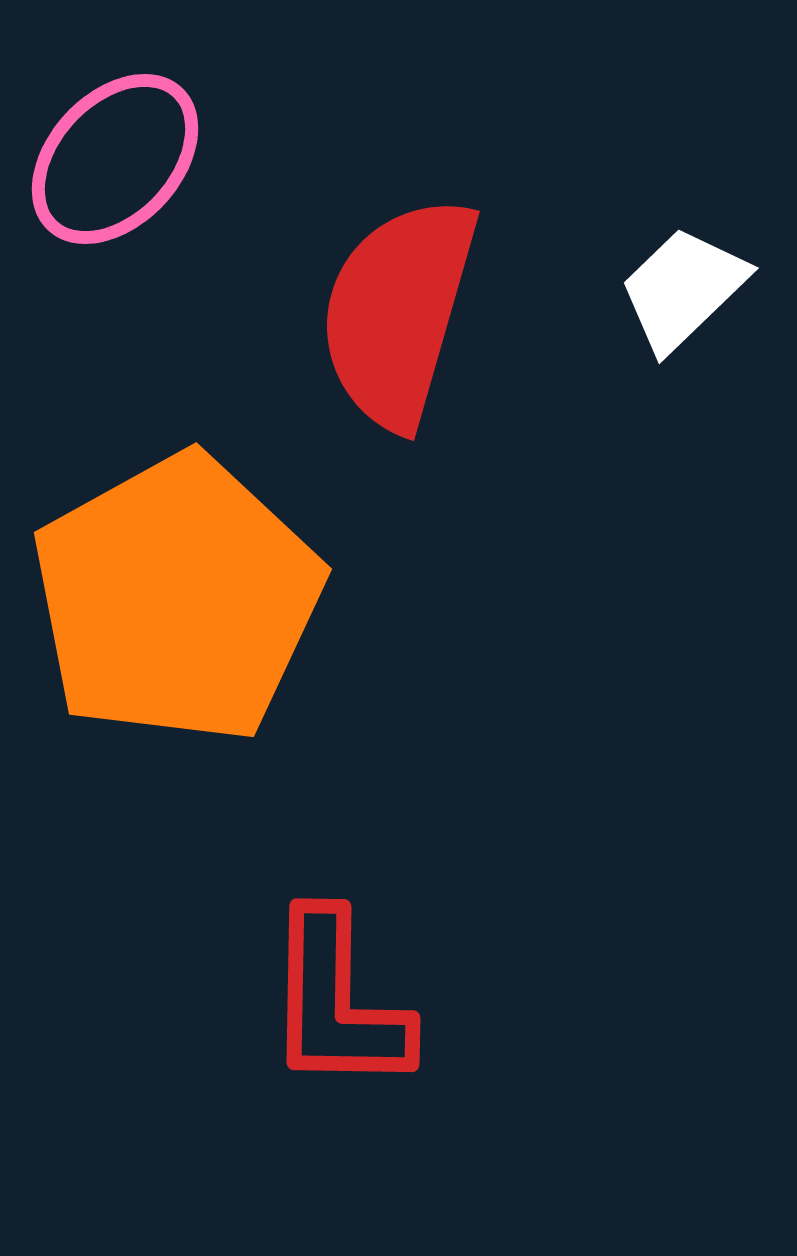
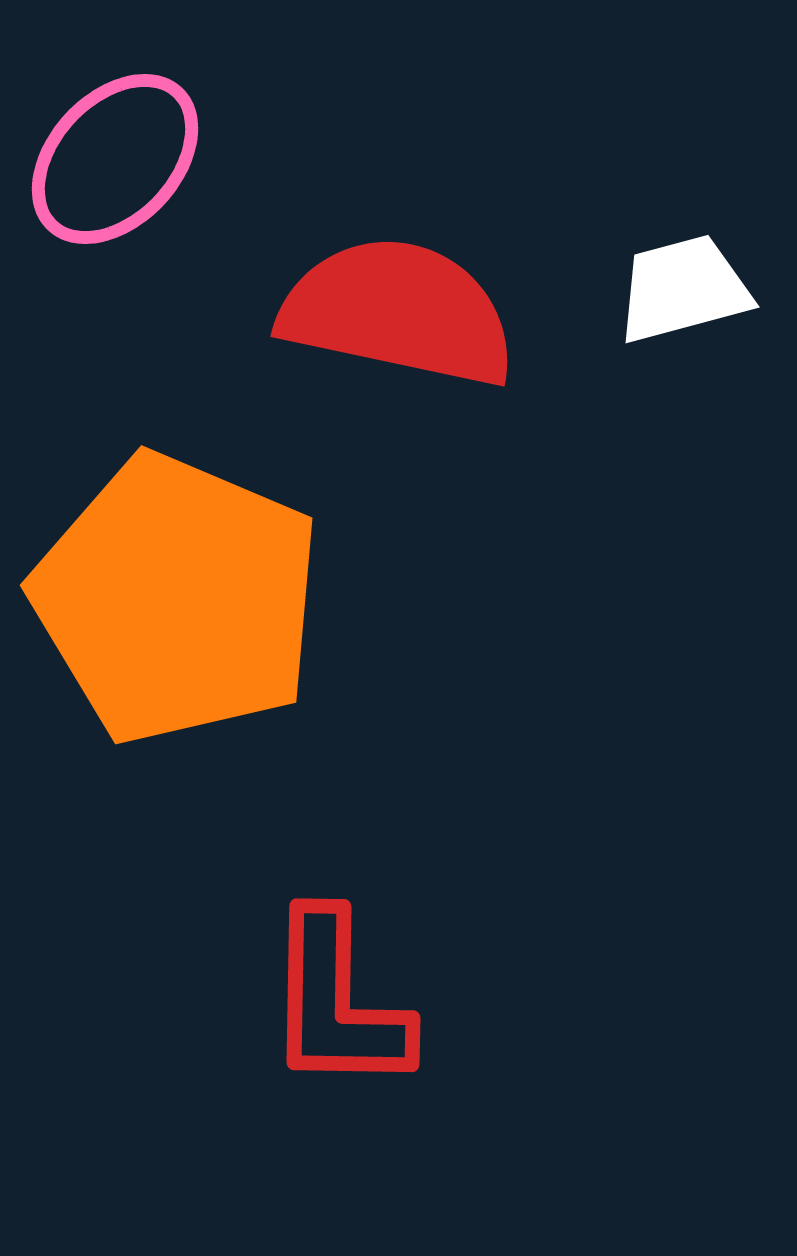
white trapezoid: rotated 29 degrees clockwise
red semicircle: rotated 86 degrees clockwise
orange pentagon: rotated 20 degrees counterclockwise
